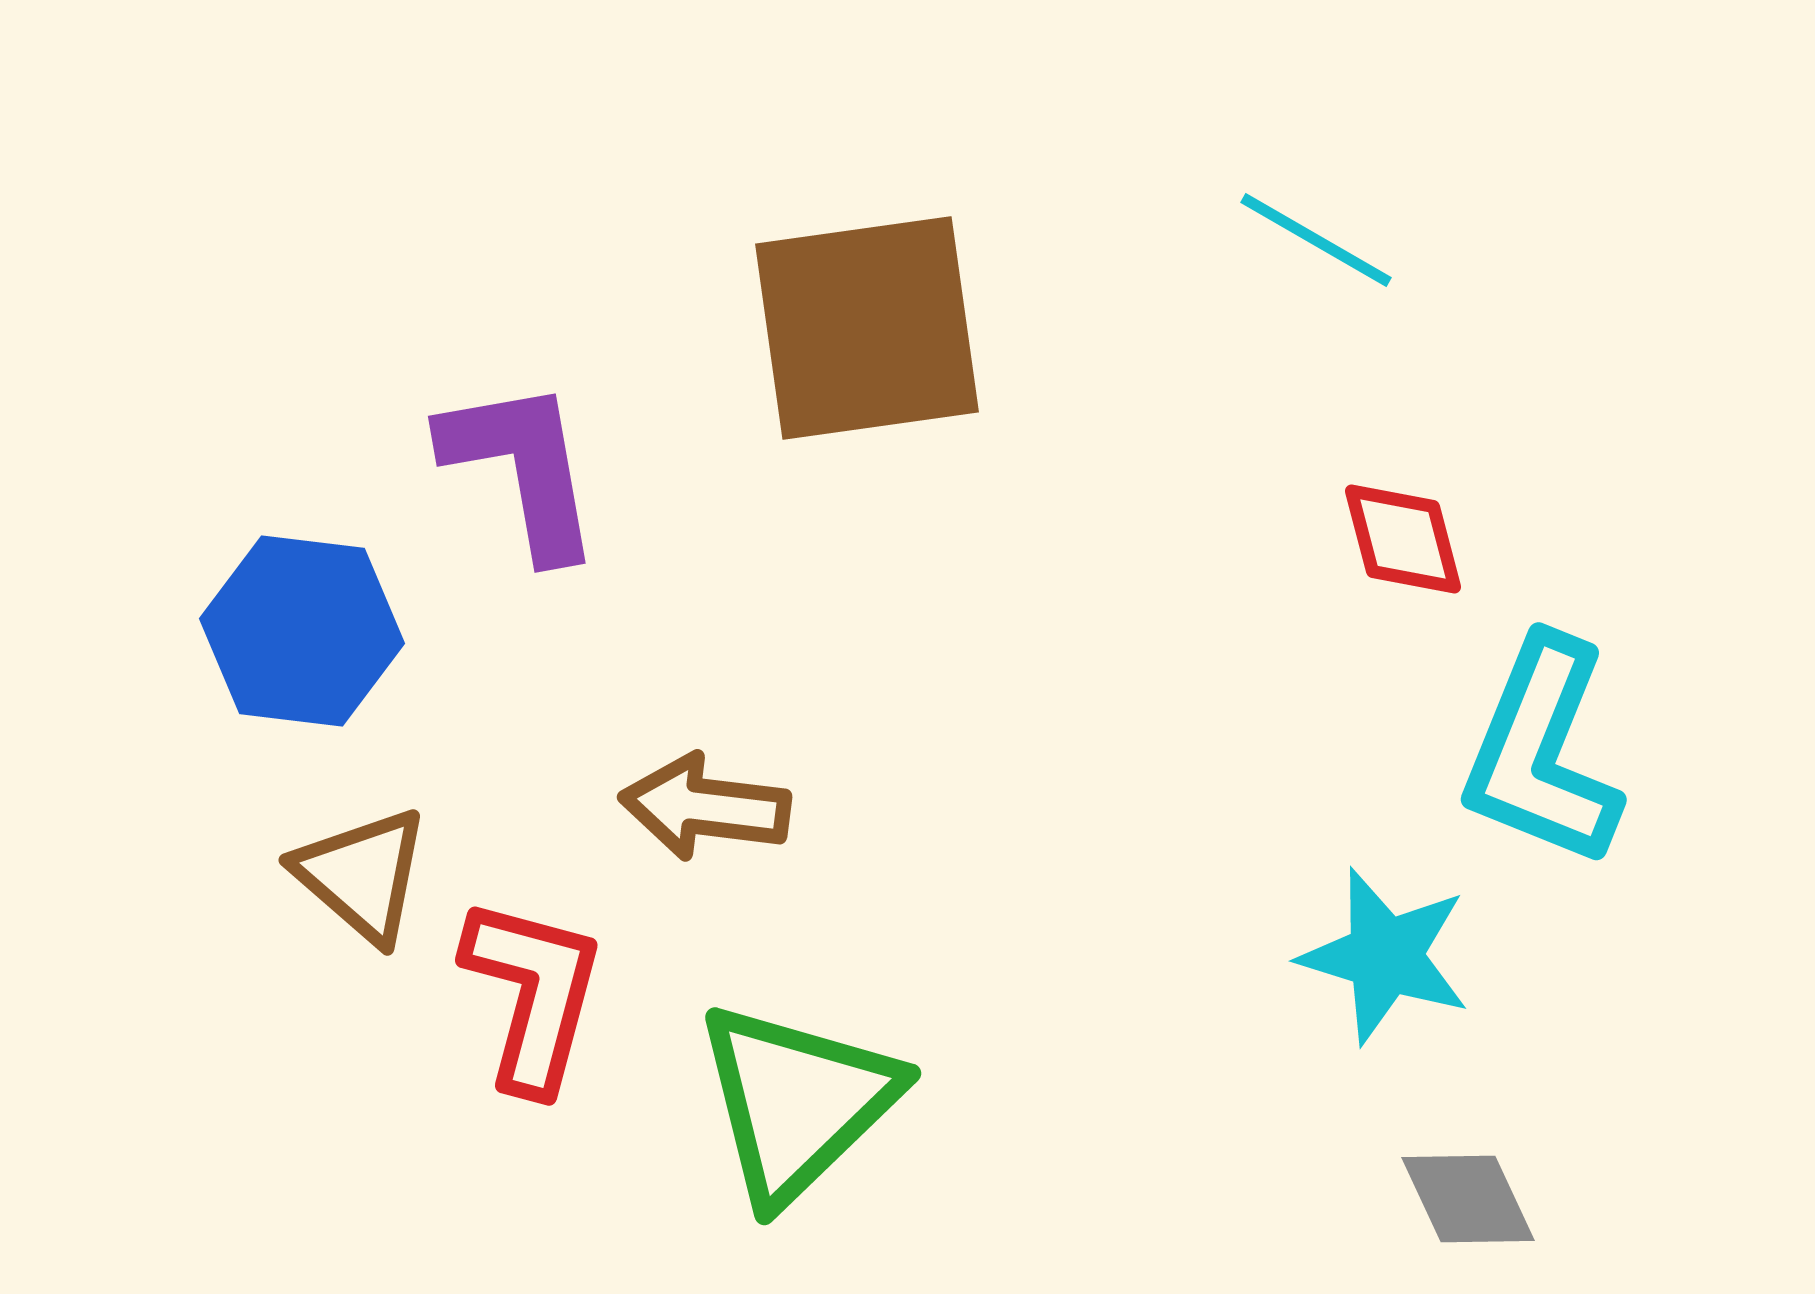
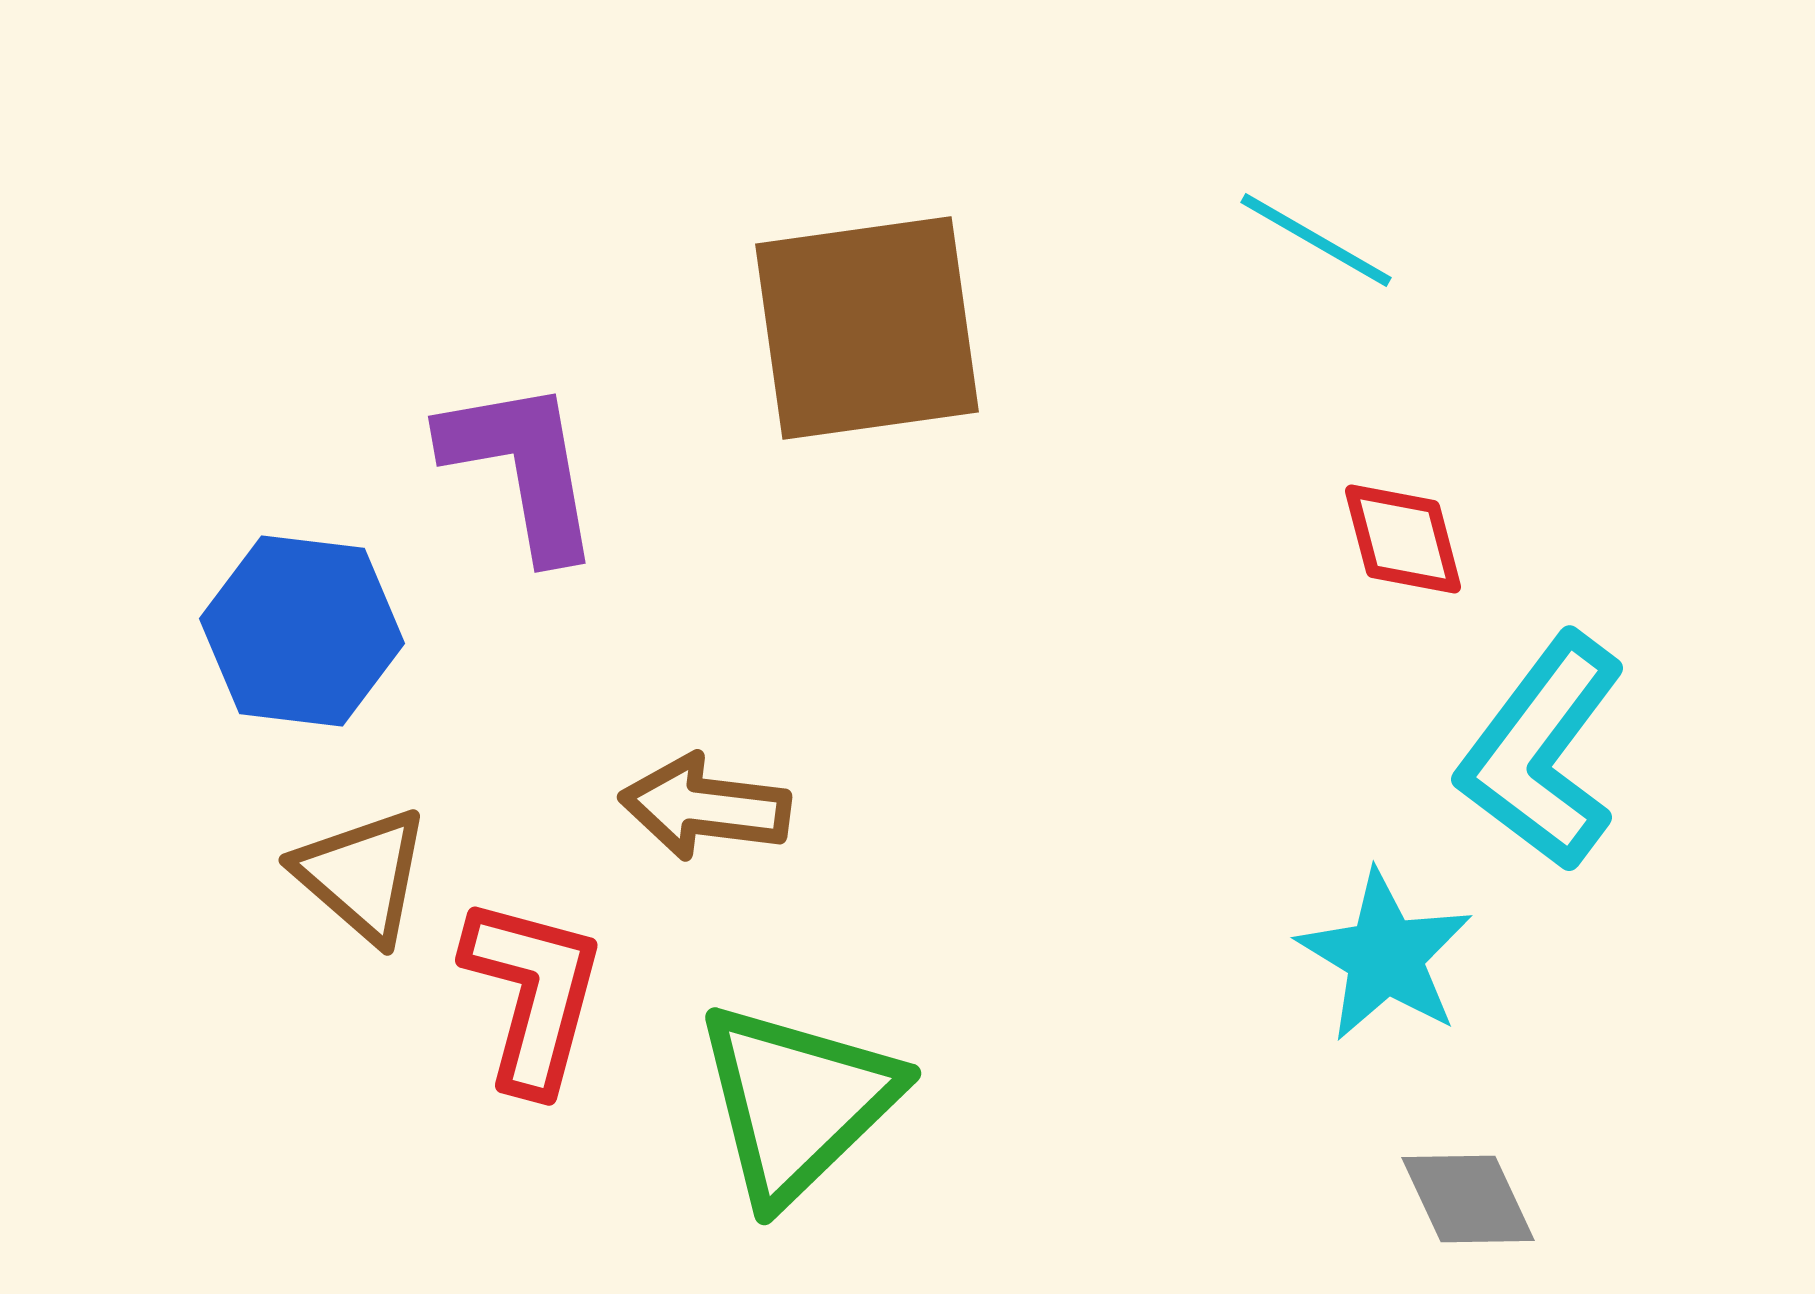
cyan L-shape: rotated 15 degrees clockwise
cyan star: rotated 14 degrees clockwise
